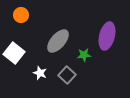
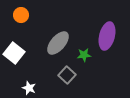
gray ellipse: moved 2 px down
white star: moved 11 px left, 15 px down
